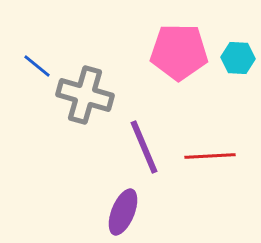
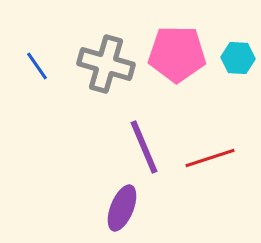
pink pentagon: moved 2 px left, 2 px down
blue line: rotated 16 degrees clockwise
gray cross: moved 21 px right, 31 px up
red line: moved 2 px down; rotated 15 degrees counterclockwise
purple ellipse: moved 1 px left, 4 px up
